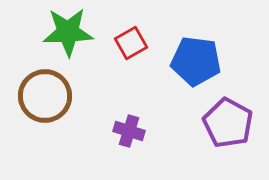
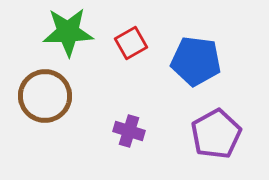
purple pentagon: moved 12 px left, 11 px down; rotated 15 degrees clockwise
